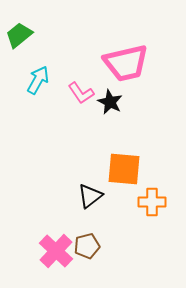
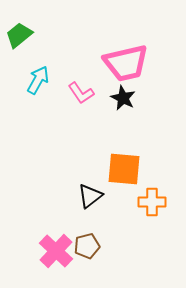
black star: moved 13 px right, 4 px up
